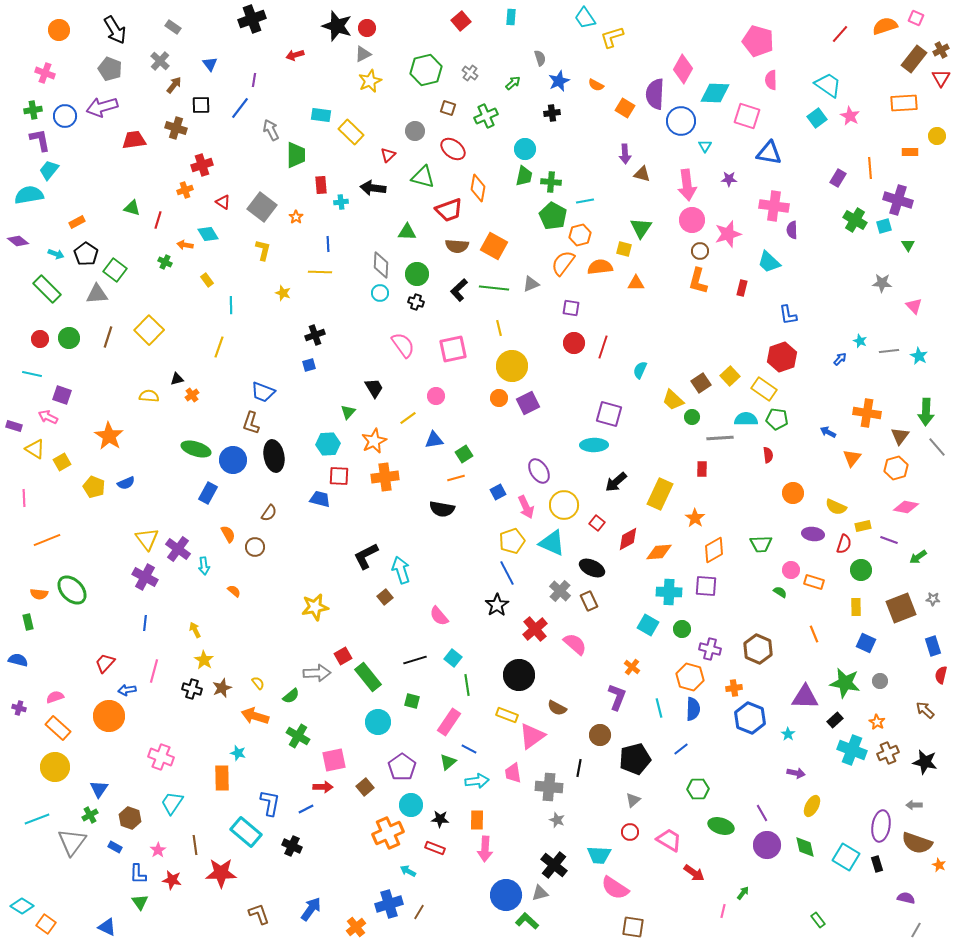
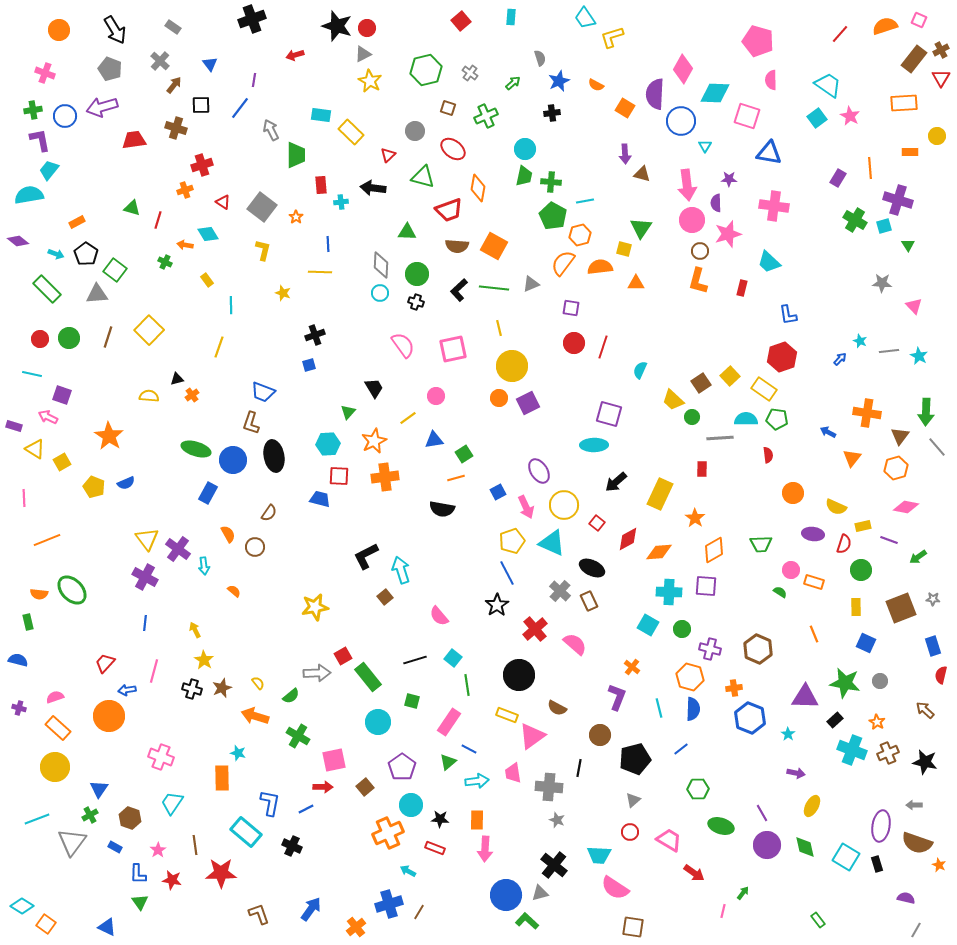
pink square at (916, 18): moved 3 px right, 2 px down
yellow star at (370, 81): rotated 20 degrees counterclockwise
purple semicircle at (792, 230): moved 76 px left, 27 px up
